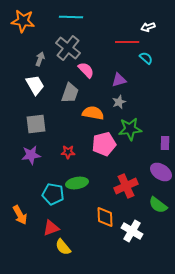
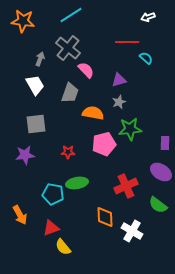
cyan line: moved 2 px up; rotated 35 degrees counterclockwise
white arrow: moved 10 px up
purple star: moved 6 px left
